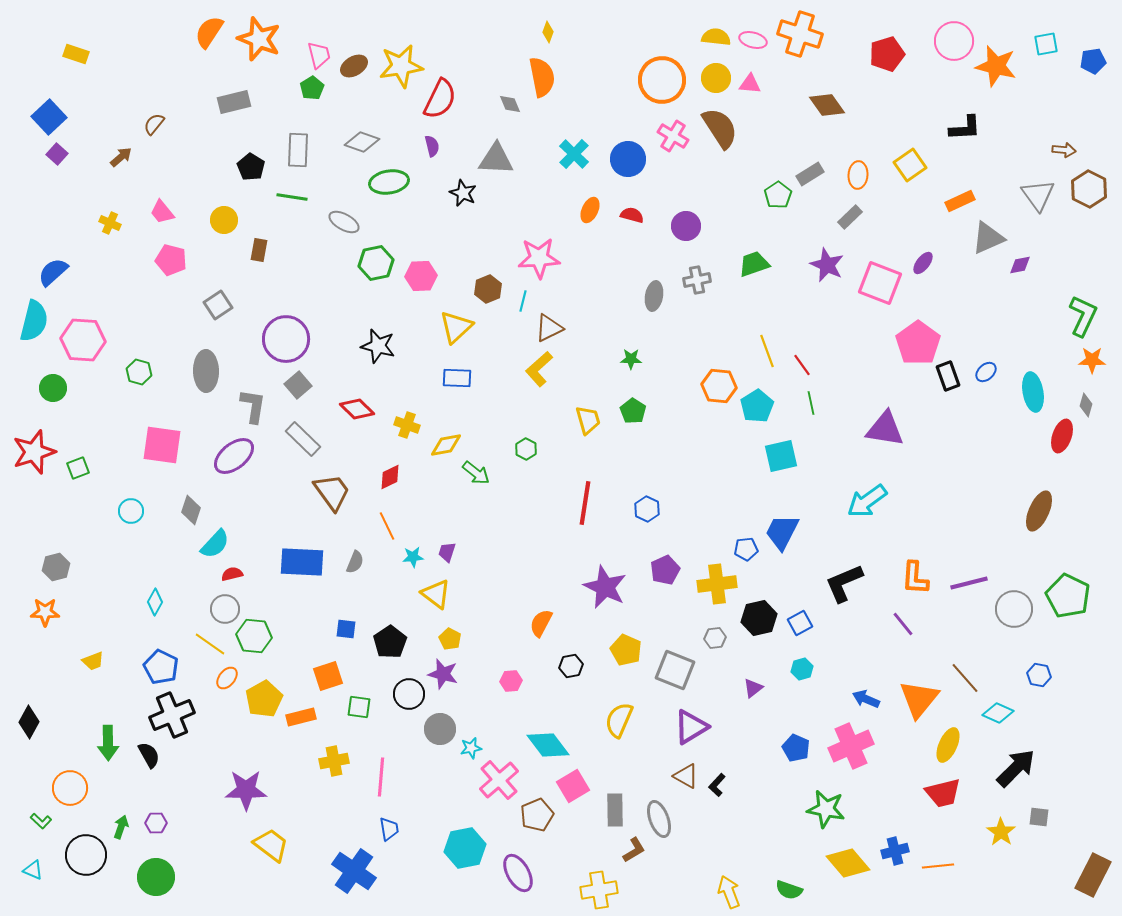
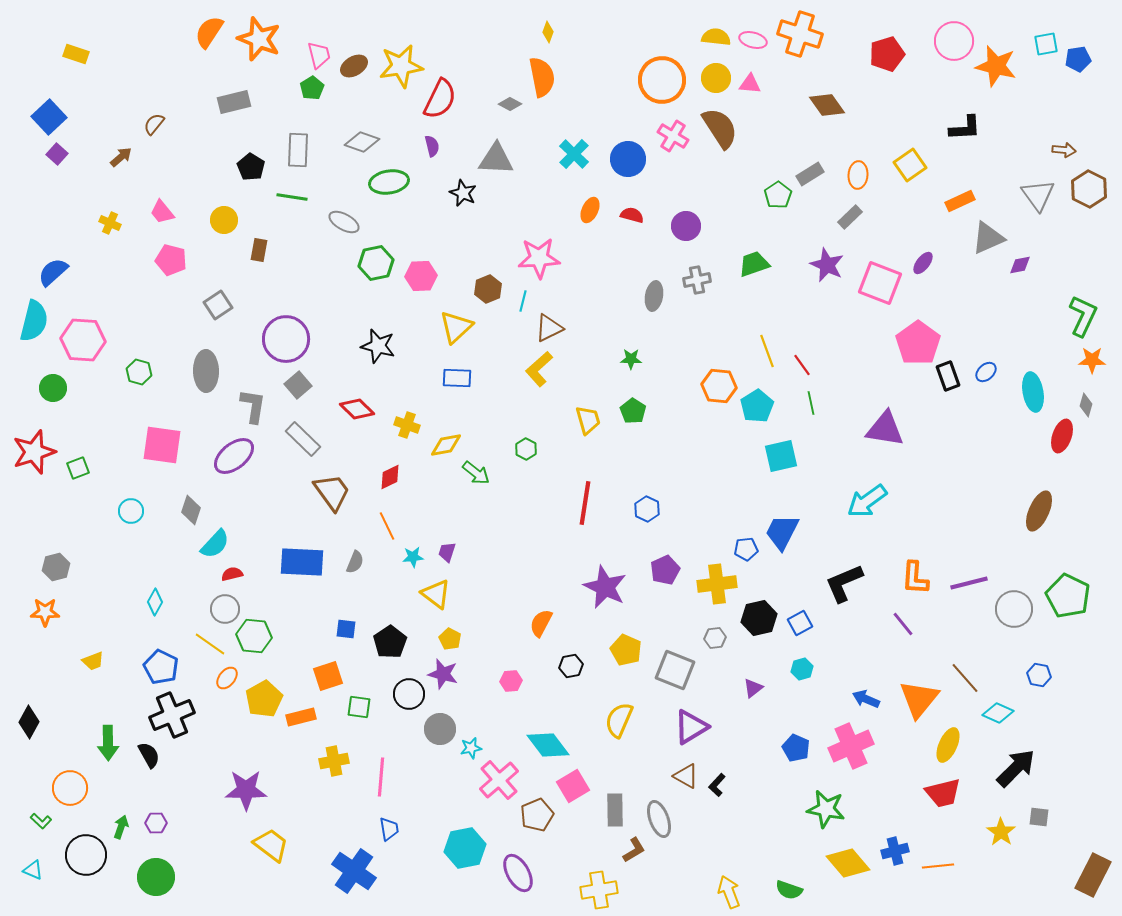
blue pentagon at (1093, 61): moved 15 px left, 2 px up
gray diamond at (510, 104): rotated 40 degrees counterclockwise
